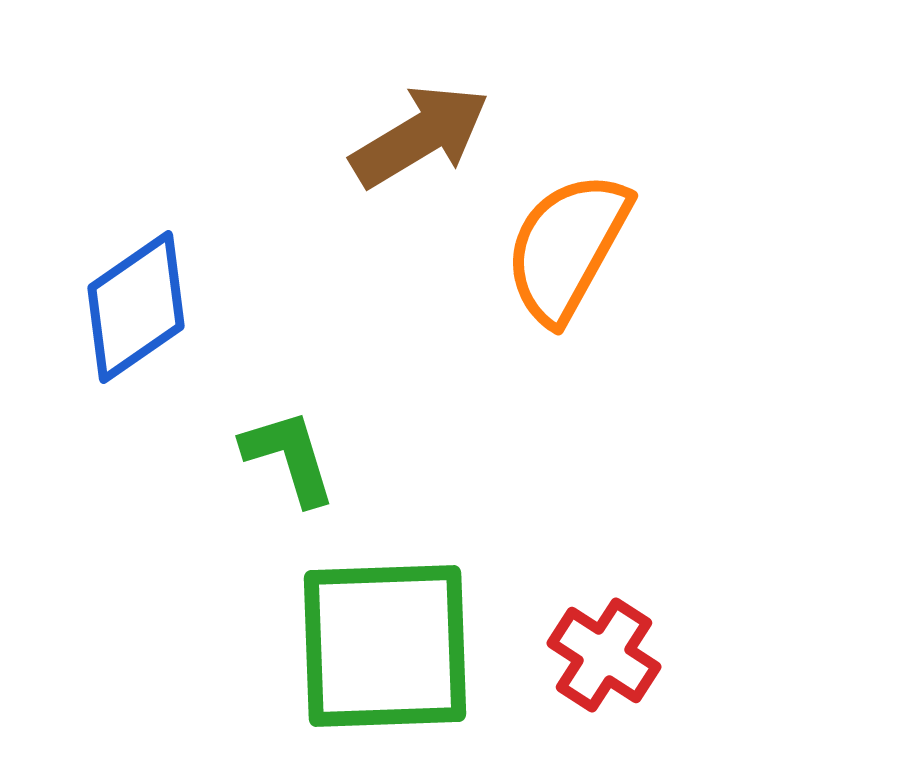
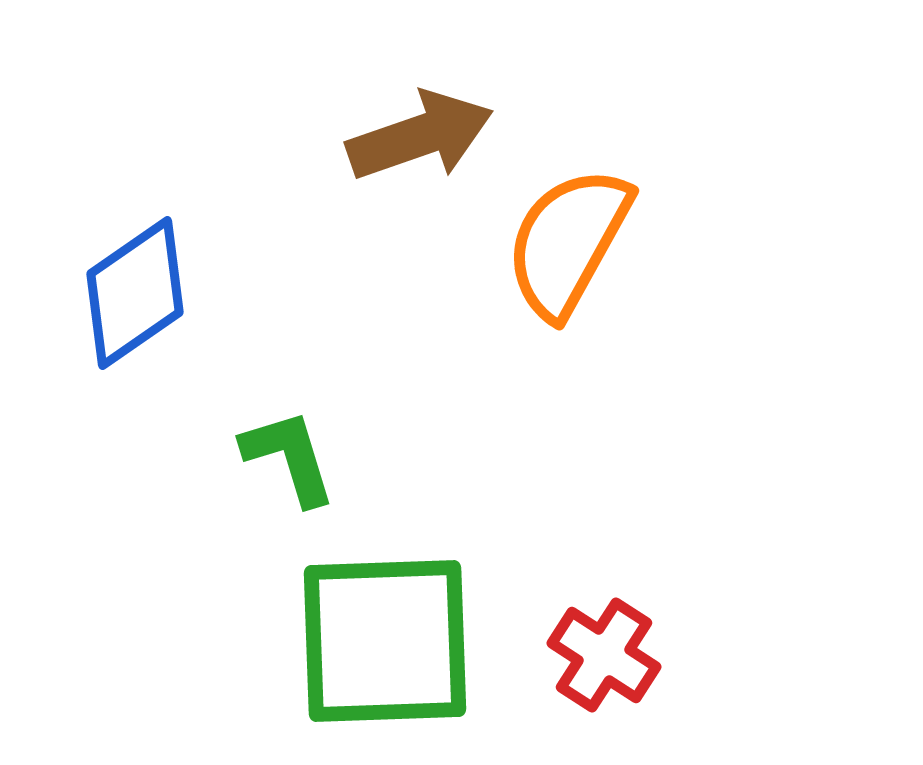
brown arrow: rotated 12 degrees clockwise
orange semicircle: moved 1 px right, 5 px up
blue diamond: moved 1 px left, 14 px up
green square: moved 5 px up
